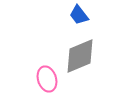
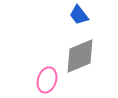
pink ellipse: moved 1 px down; rotated 35 degrees clockwise
